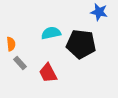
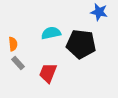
orange semicircle: moved 2 px right
gray rectangle: moved 2 px left
red trapezoid: rotated 50 degrees clockwise
